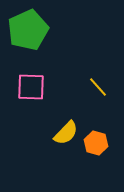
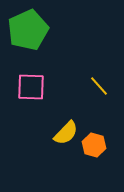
yellow line: moved 1 px right, 1 px up
orange hexagon: moved 2 px left, 2 px down
